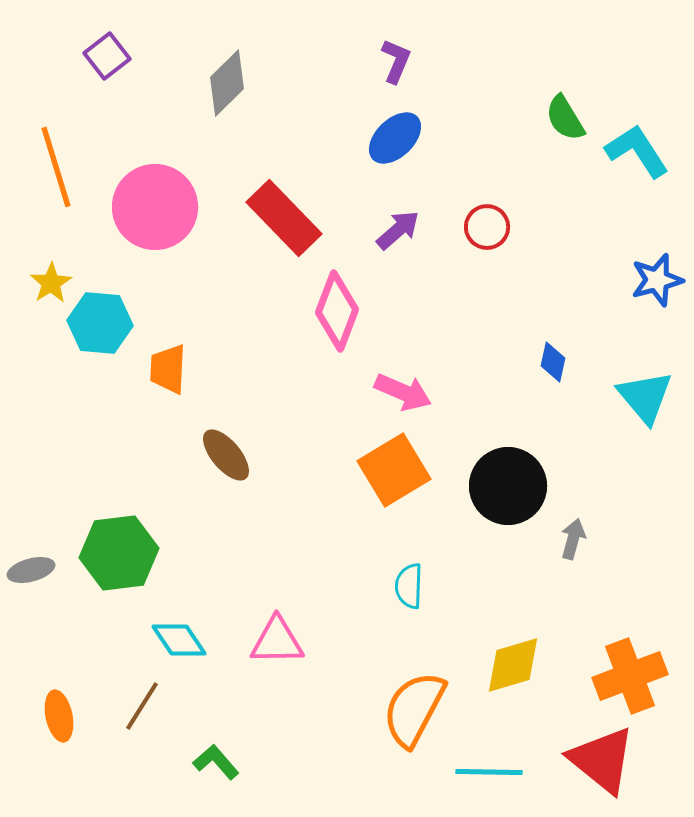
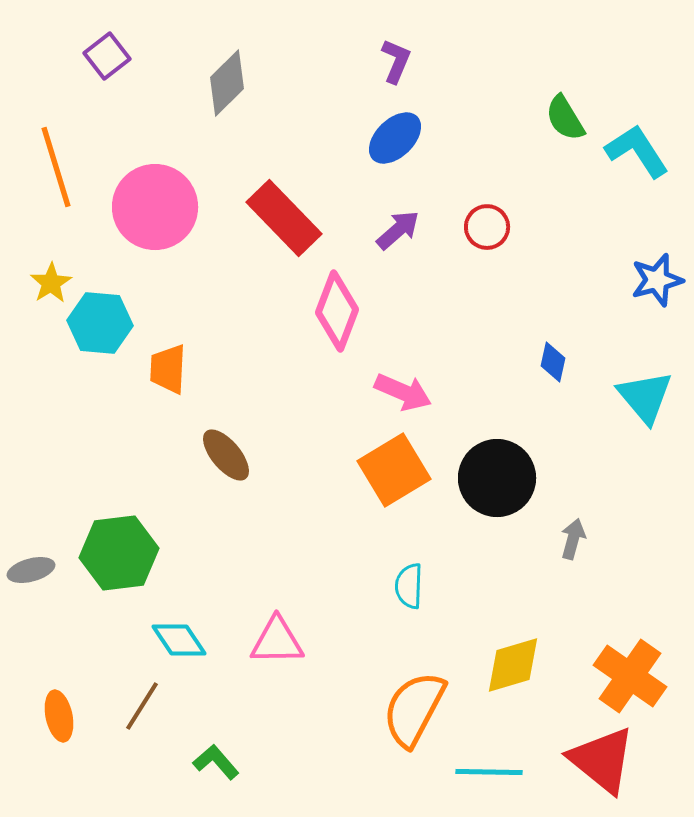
black circle: moved 11 px left, 8 px up
orange cross: rotated 34 degrees counterclockwise
